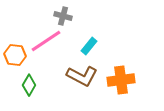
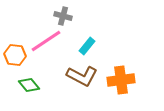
cyan rectangle: moved 2 px left
green diamond: rotated 70 degrees counterclockwise
